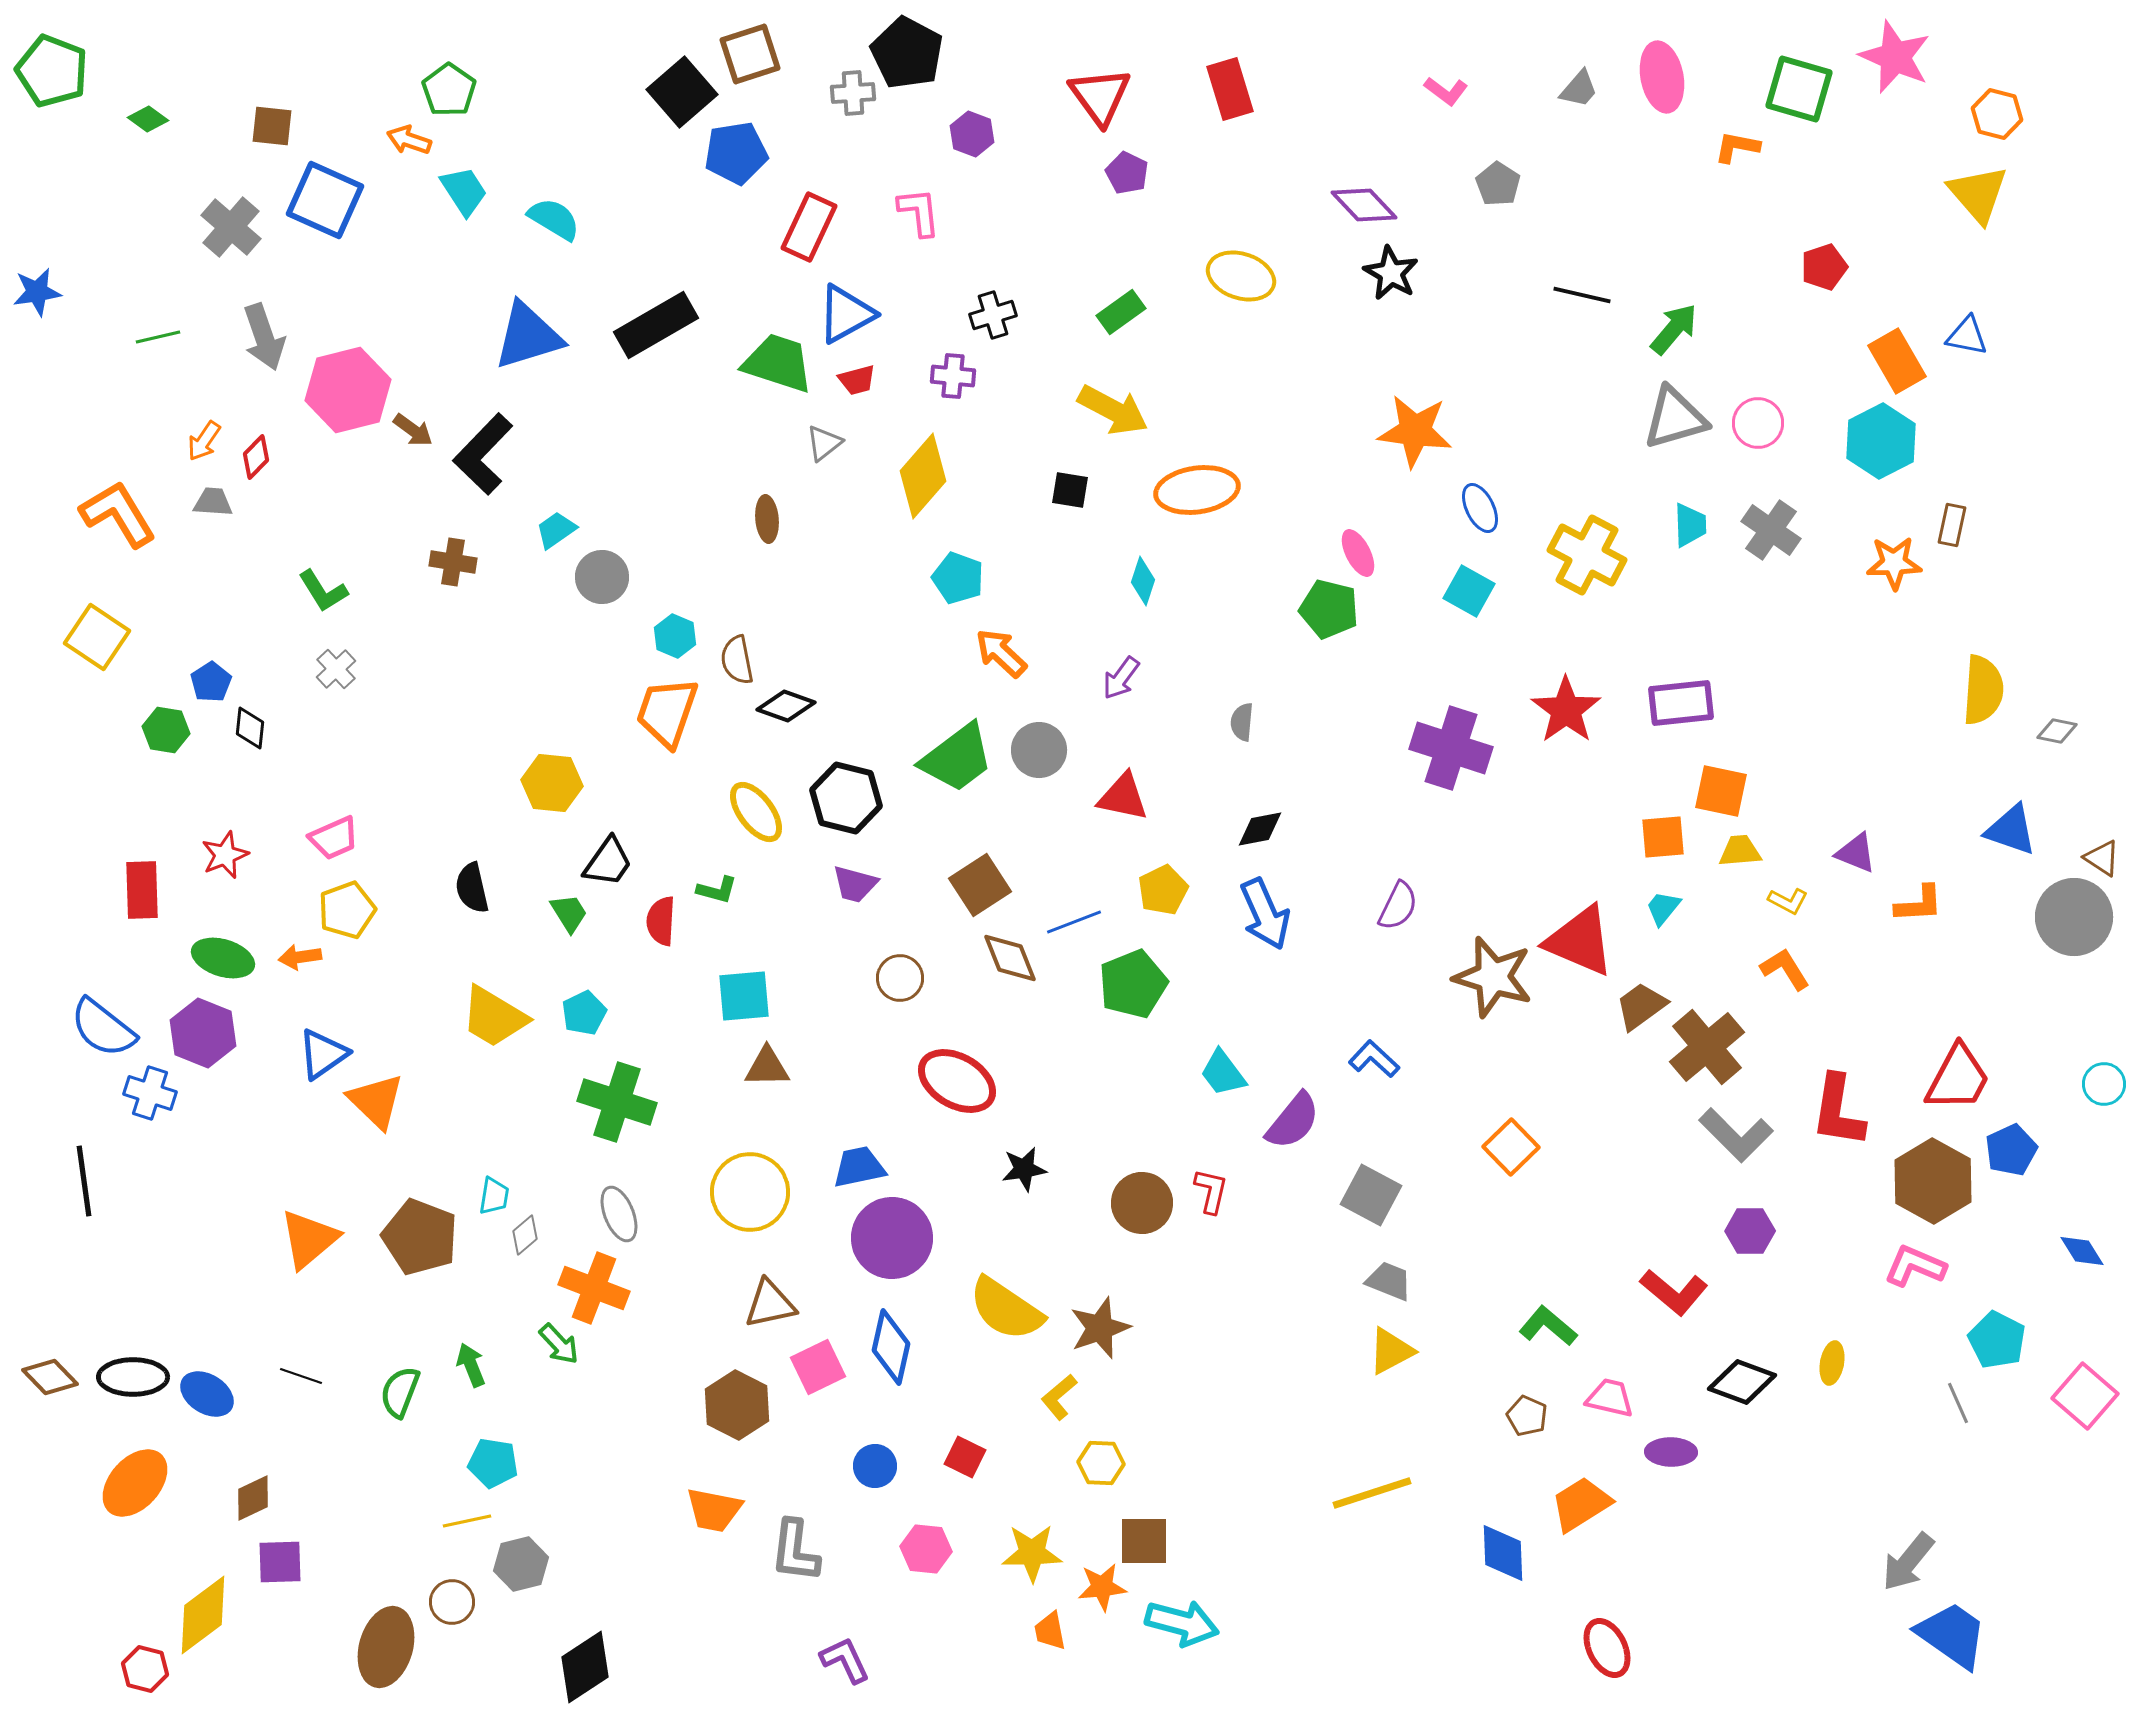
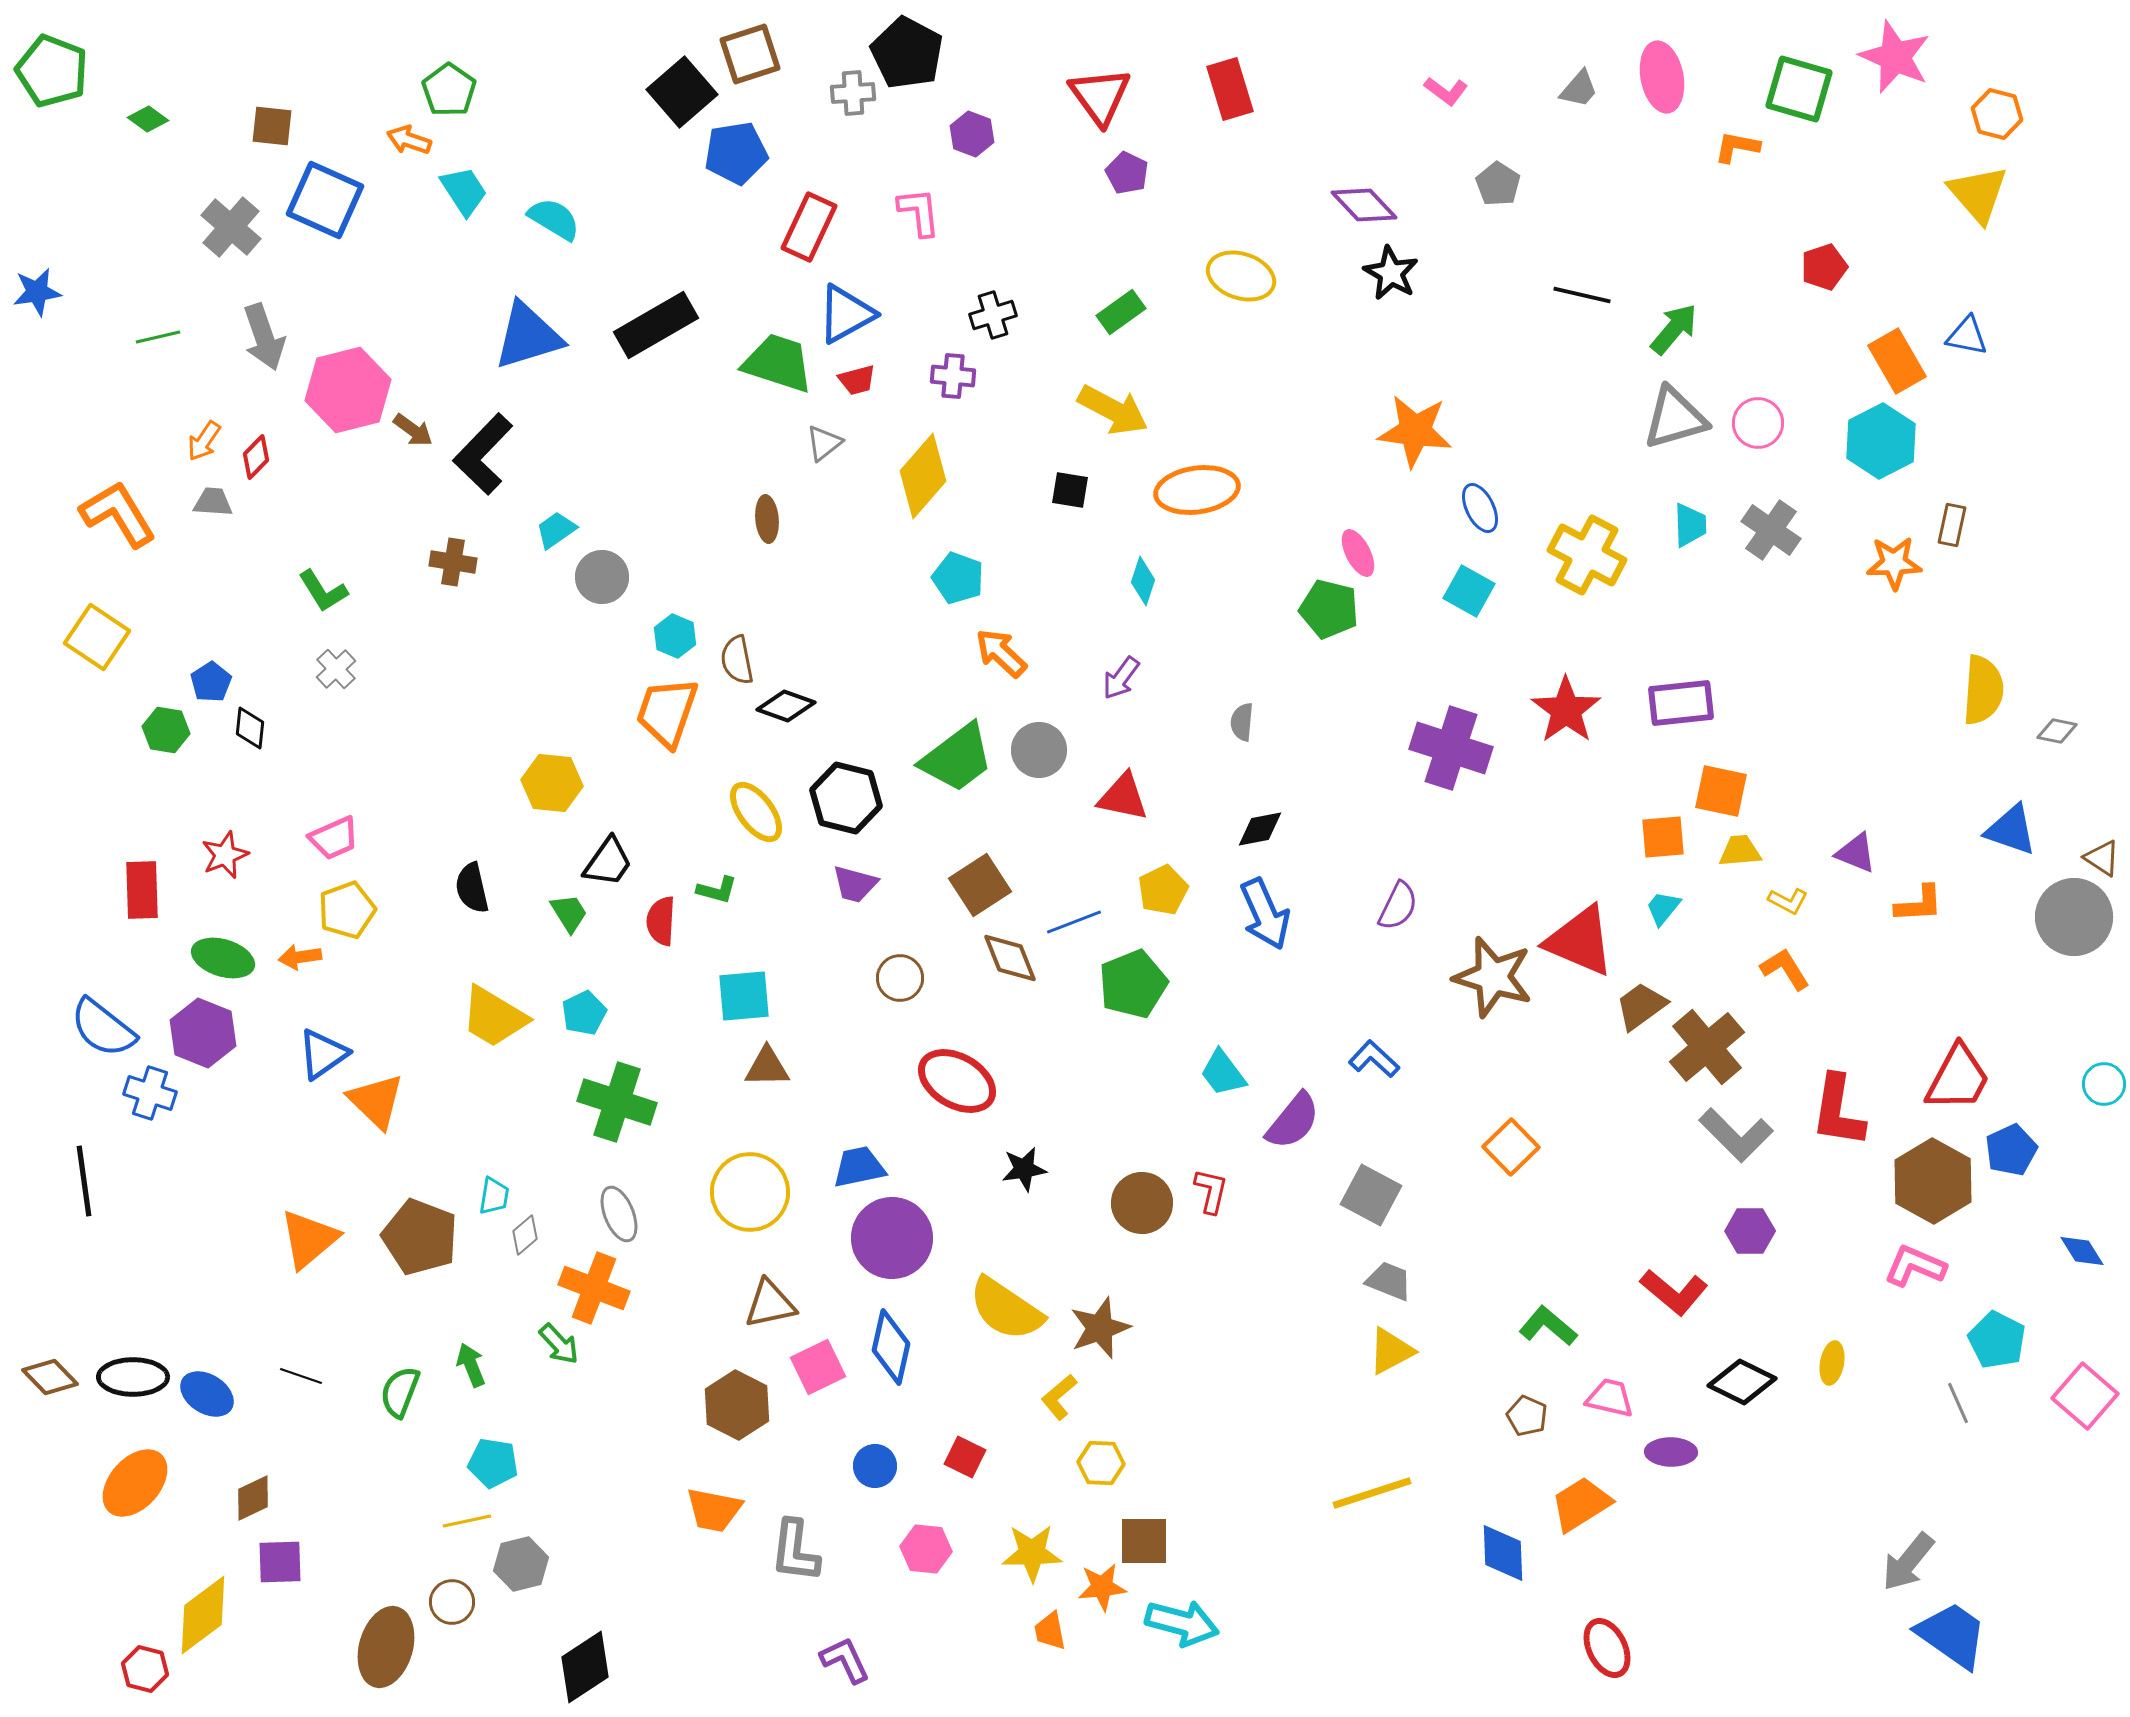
black diamond at (1742, 1382): rotated 6 degrees clockwise
